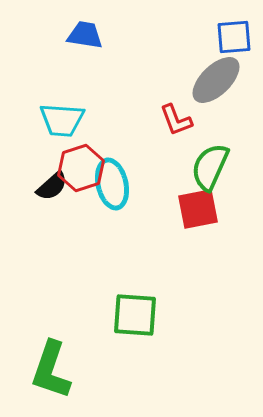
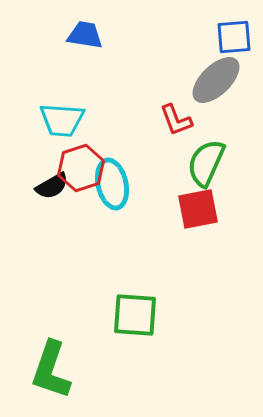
green semicircle: moved 4 px left, 4 px up
black semicircle: rotated 12 degrees clockwise
